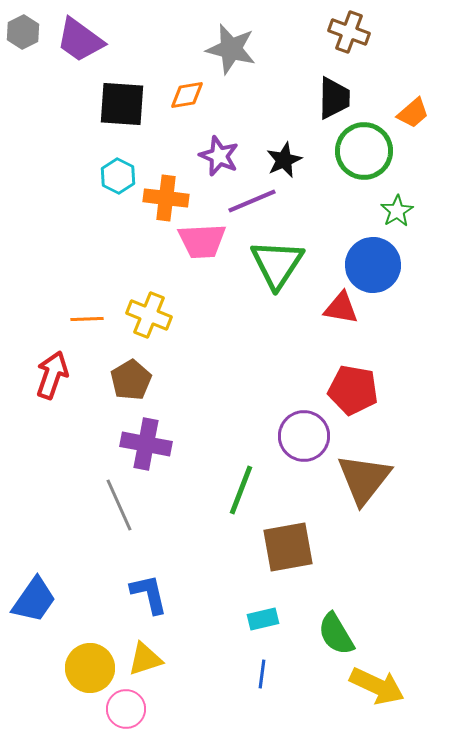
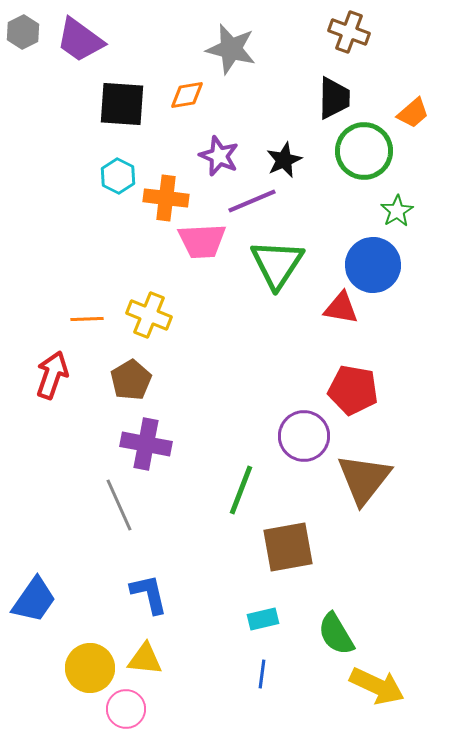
yellow triangle: rotated 24 degrees clockwise
